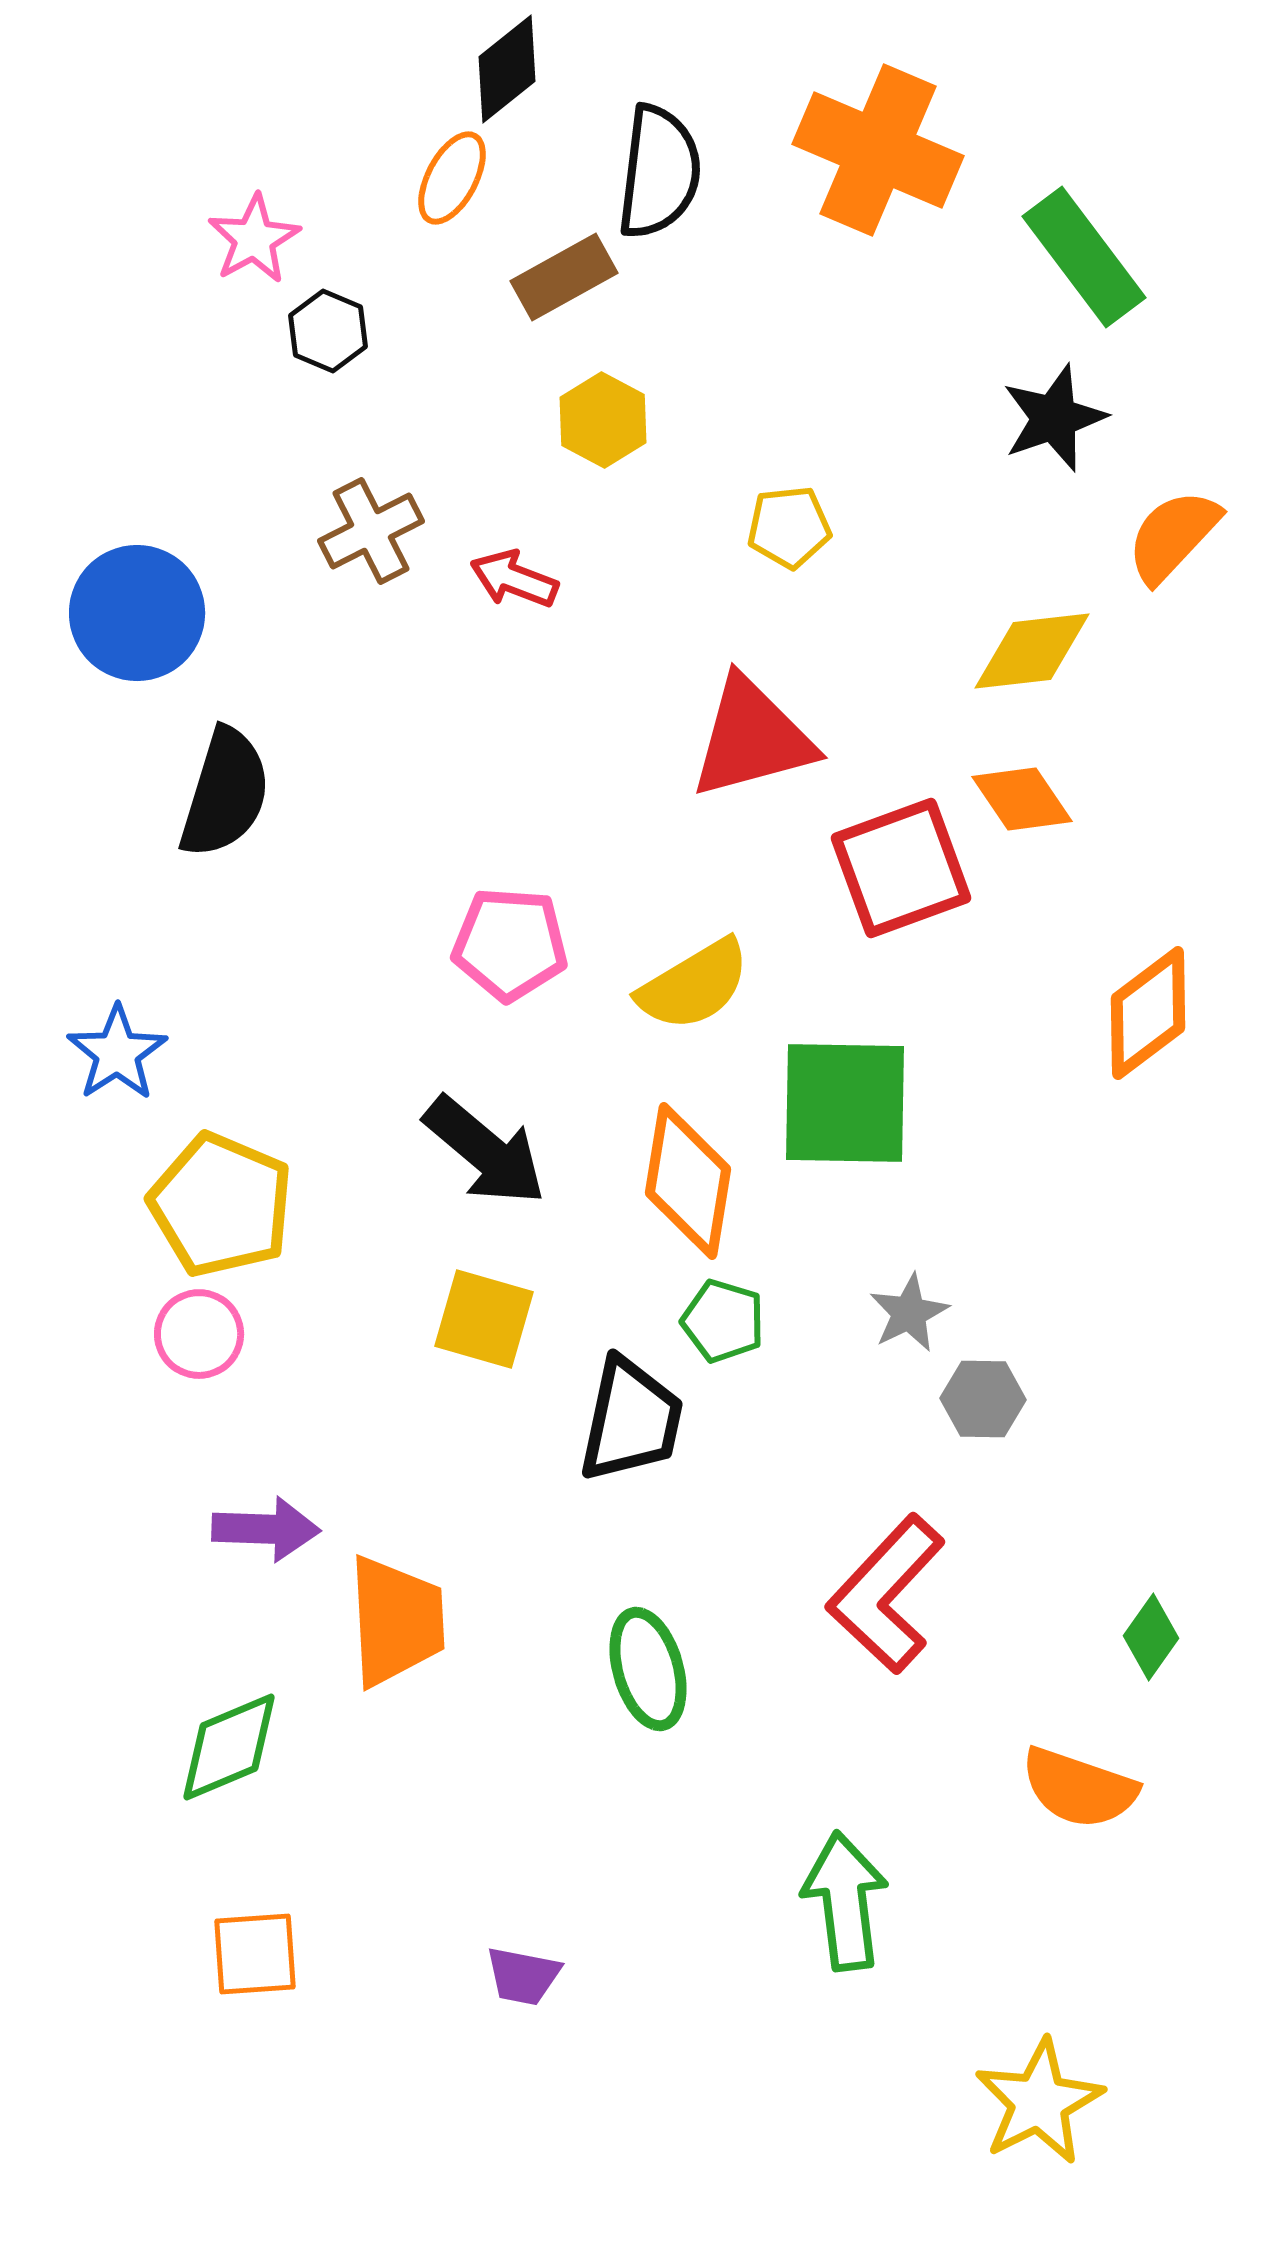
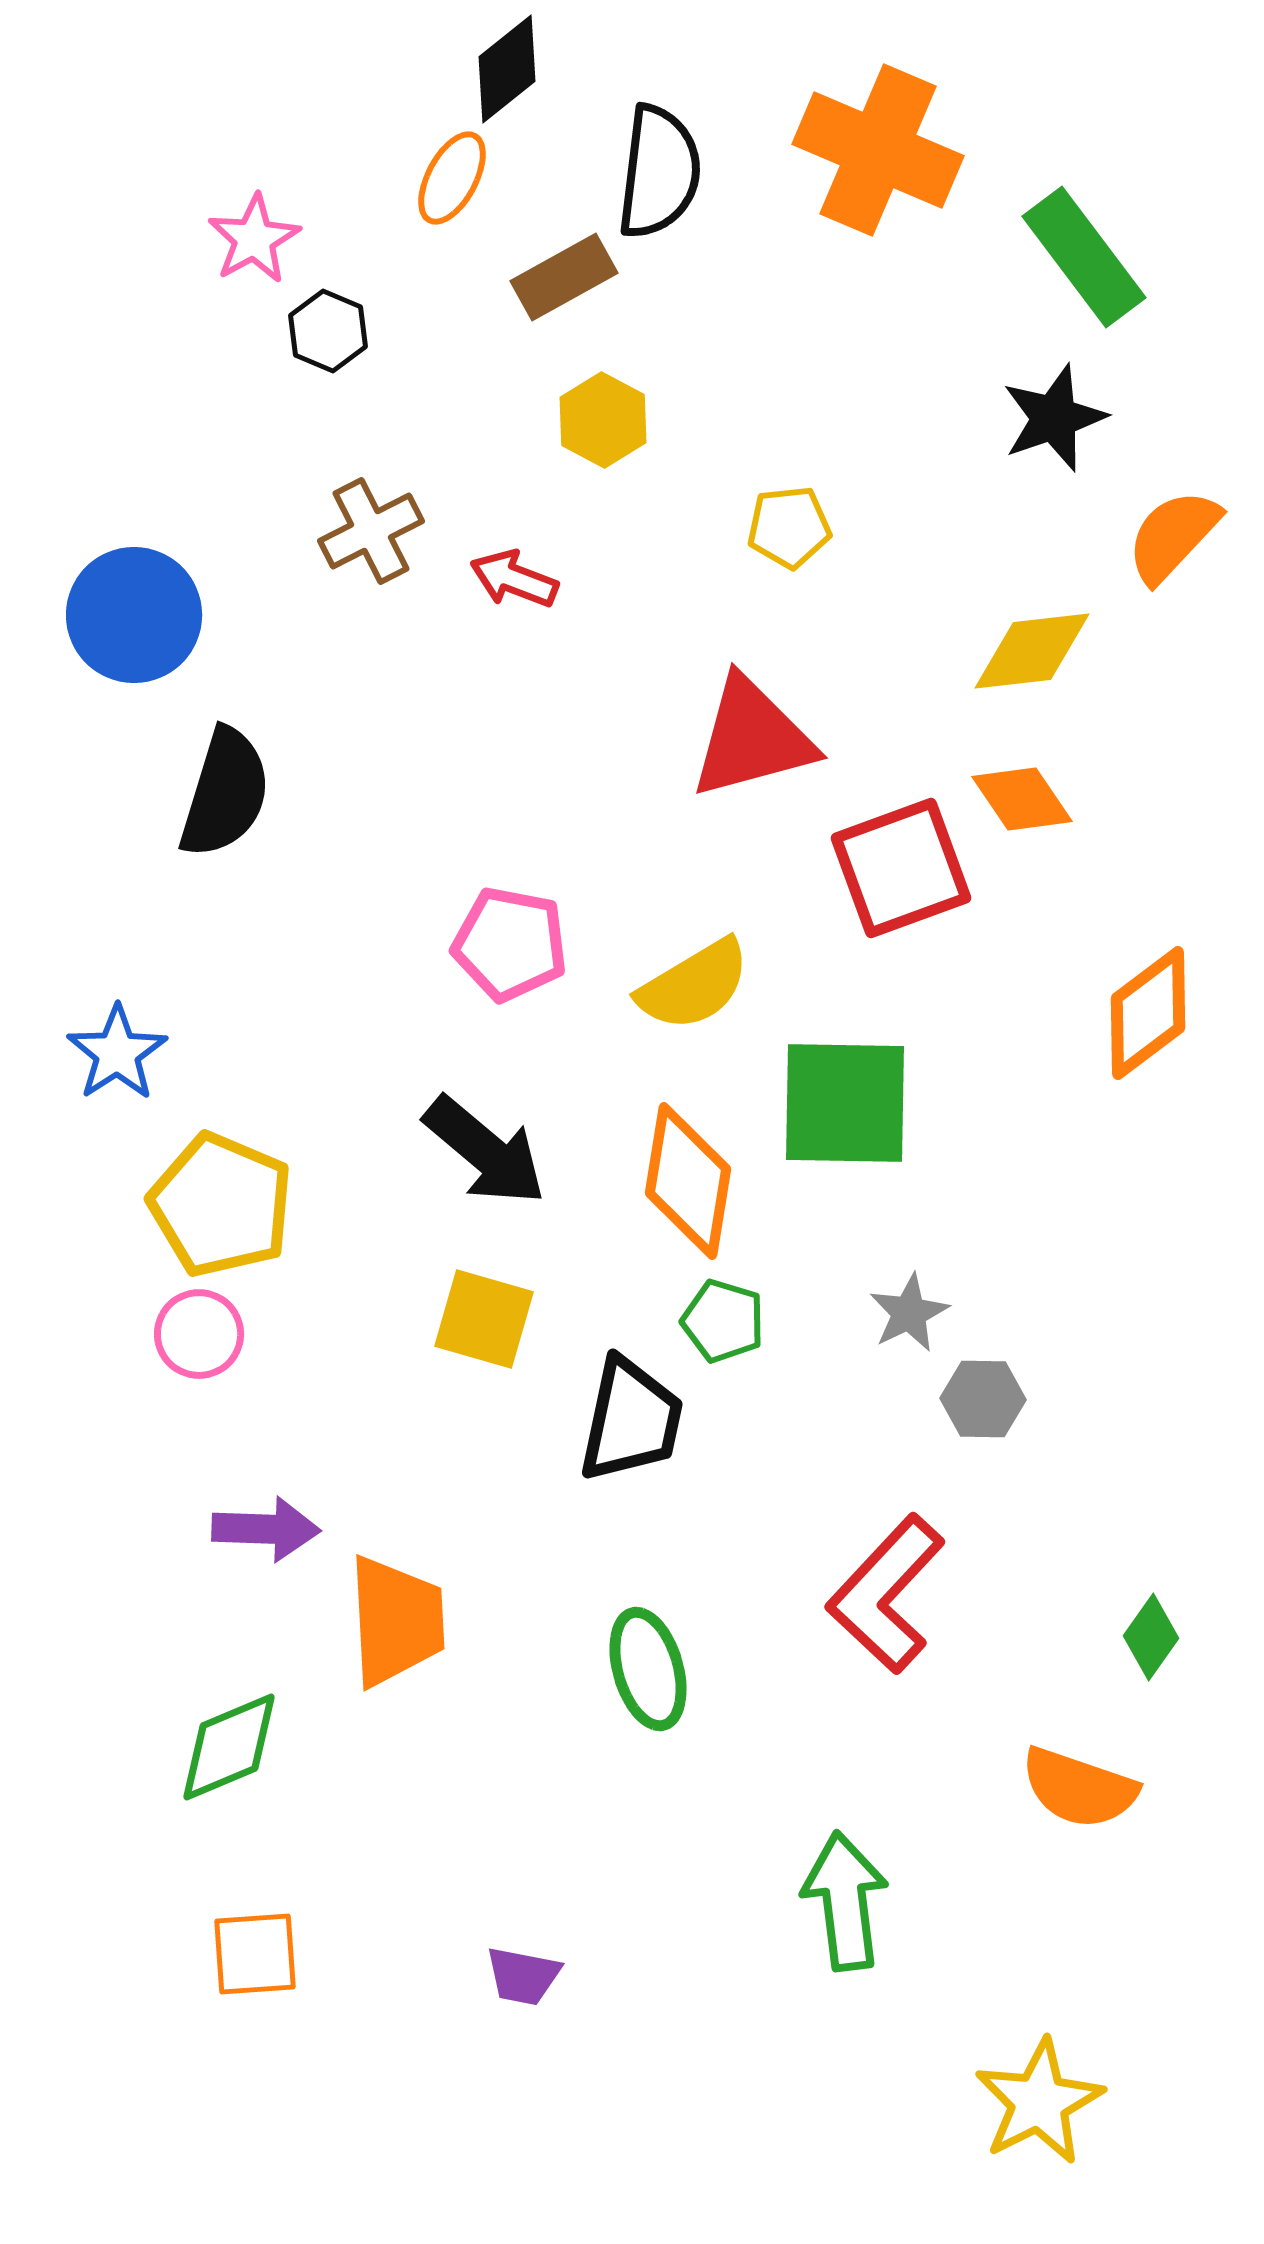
blue circle at (137, 613): moved 3 px left, 2 px down
pink pentagon at (510, 944): rotated 7 degrees clockwise
